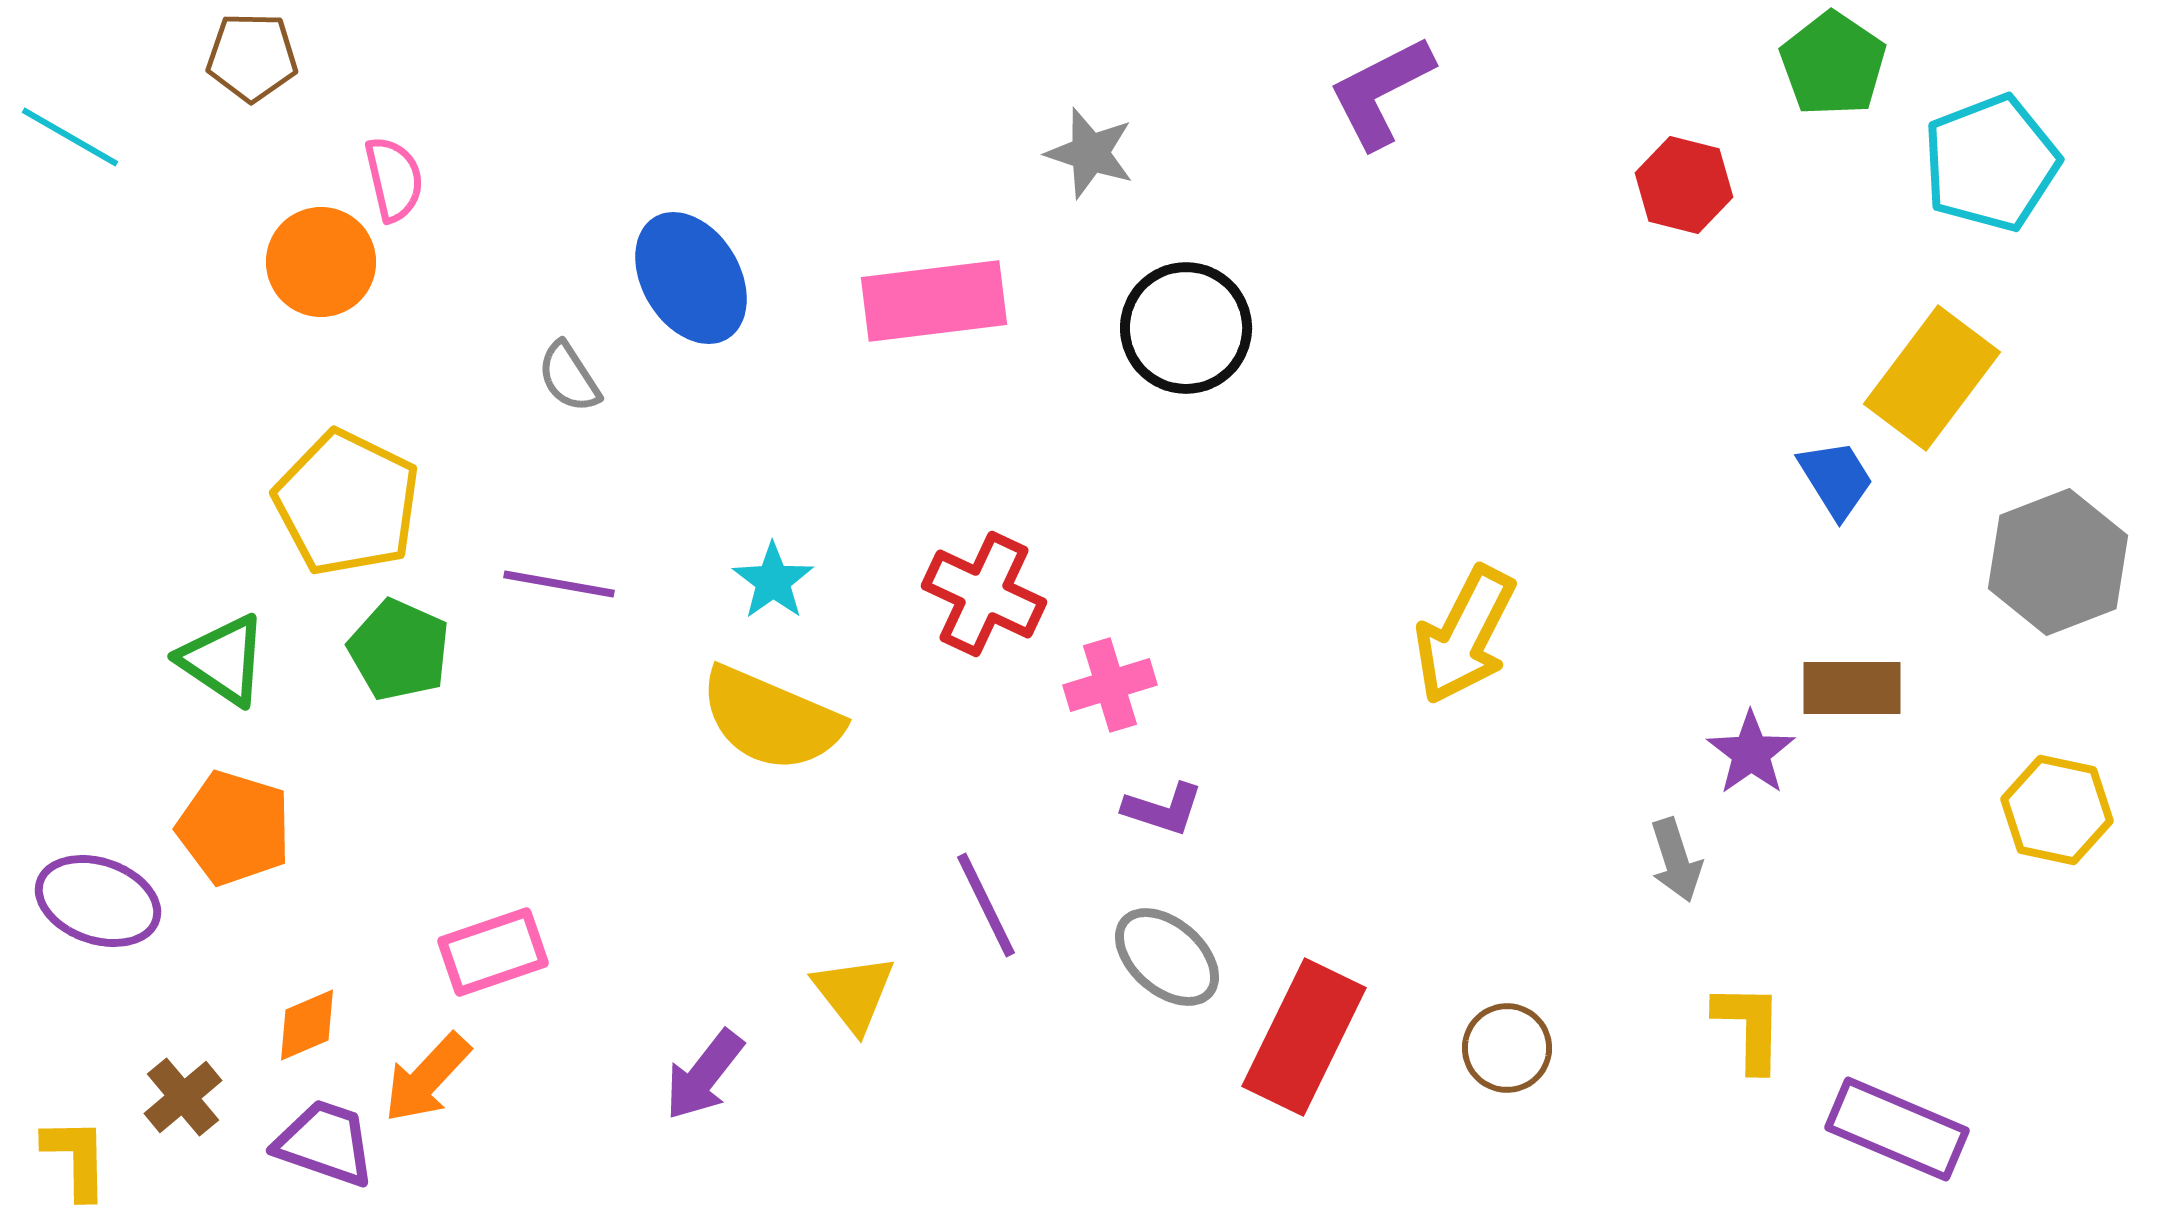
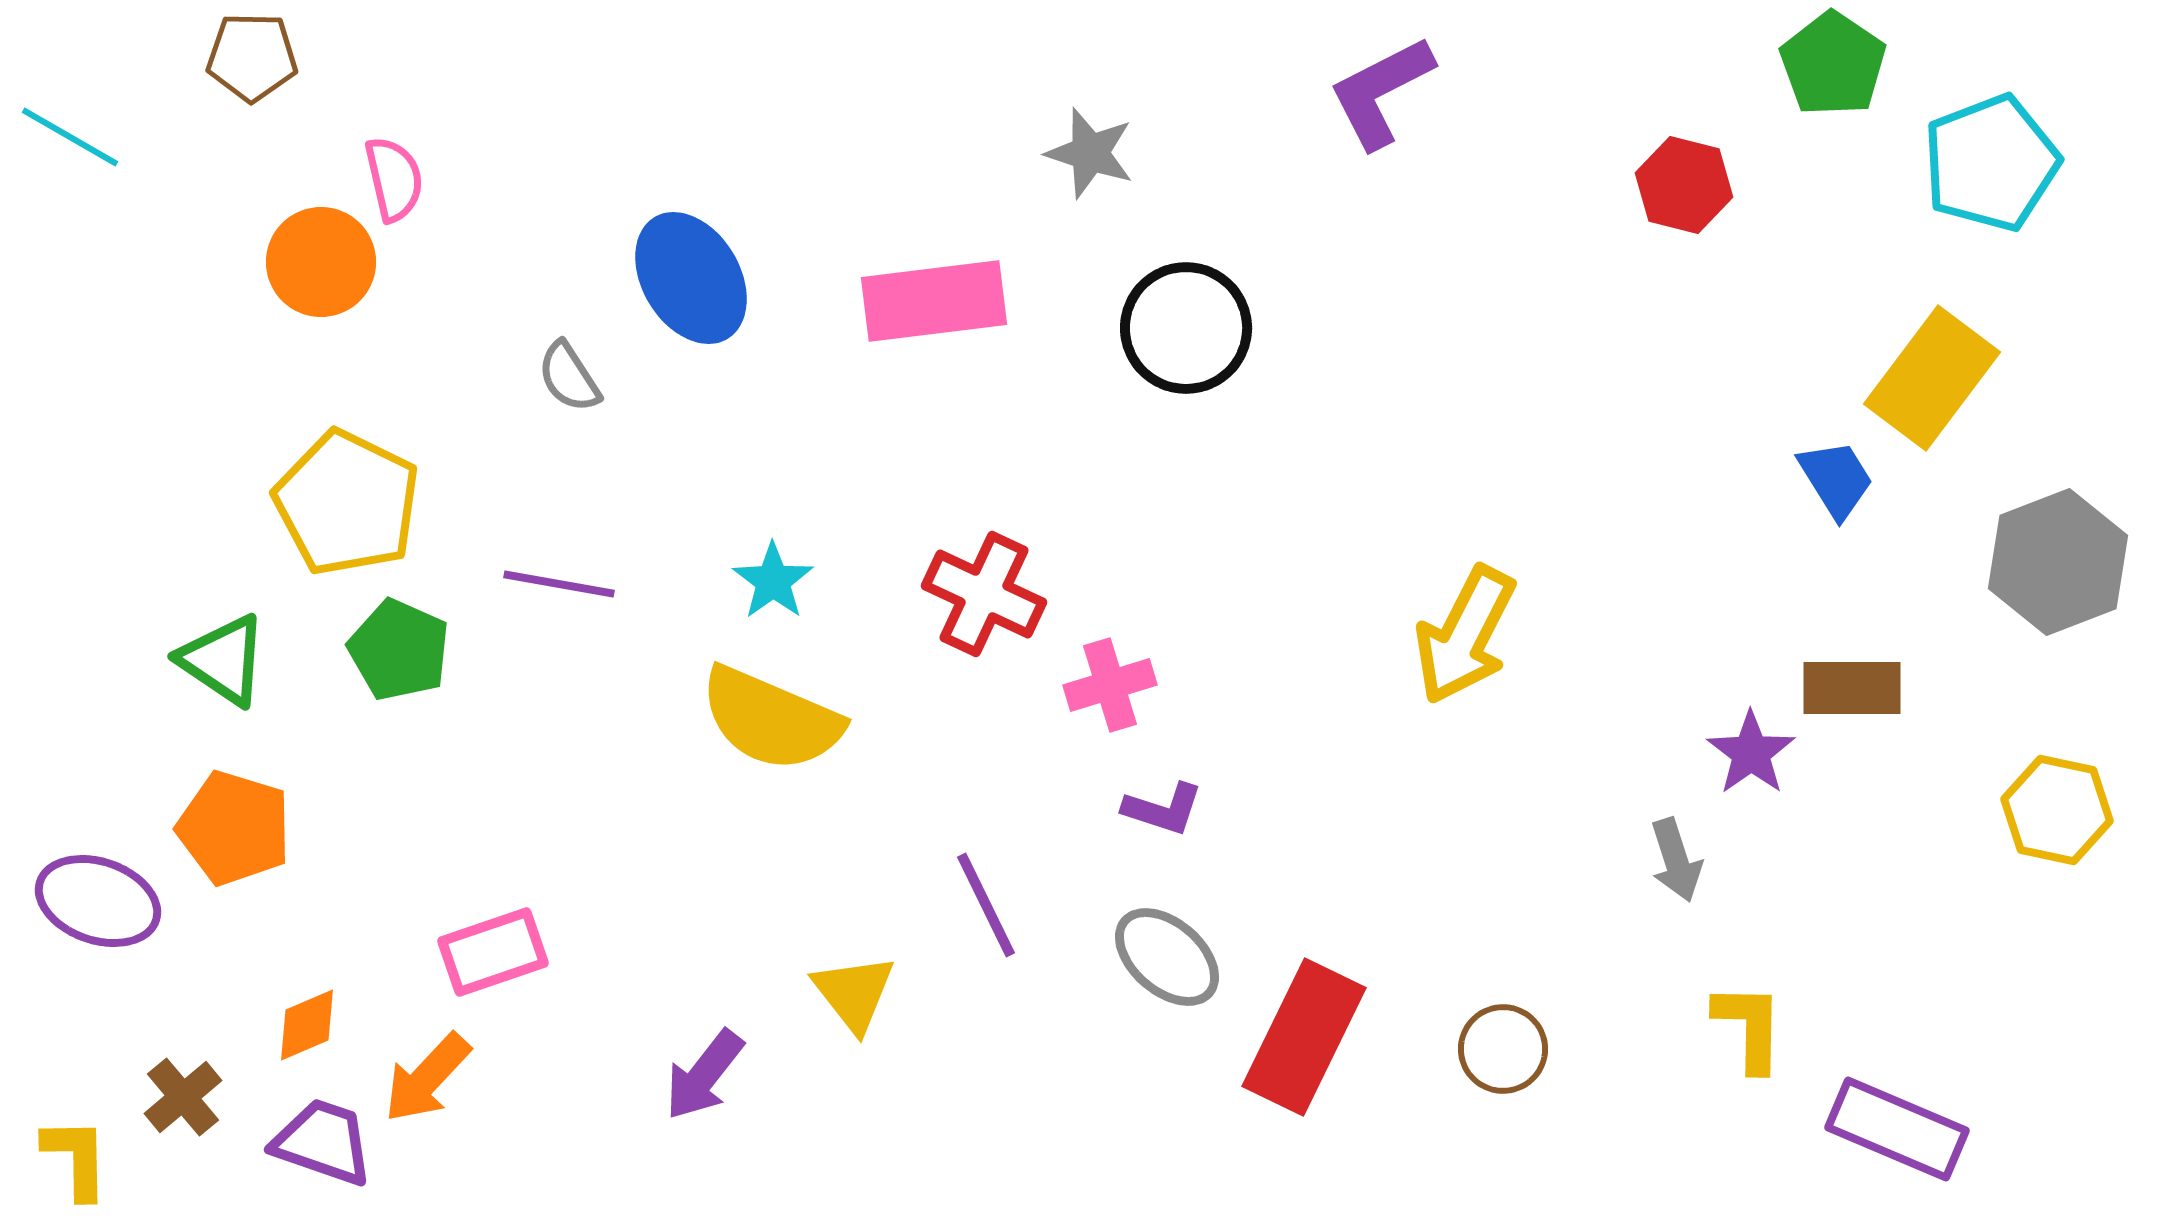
brown circle at (1507, 1048): moved 4 px left, 1 px down
purple trapezoid at (325, 1143): moved 2 px left, 1 px up
